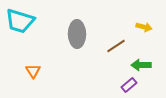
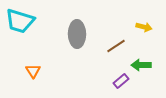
purple rectangle: moved 8 px left, 4 px up
